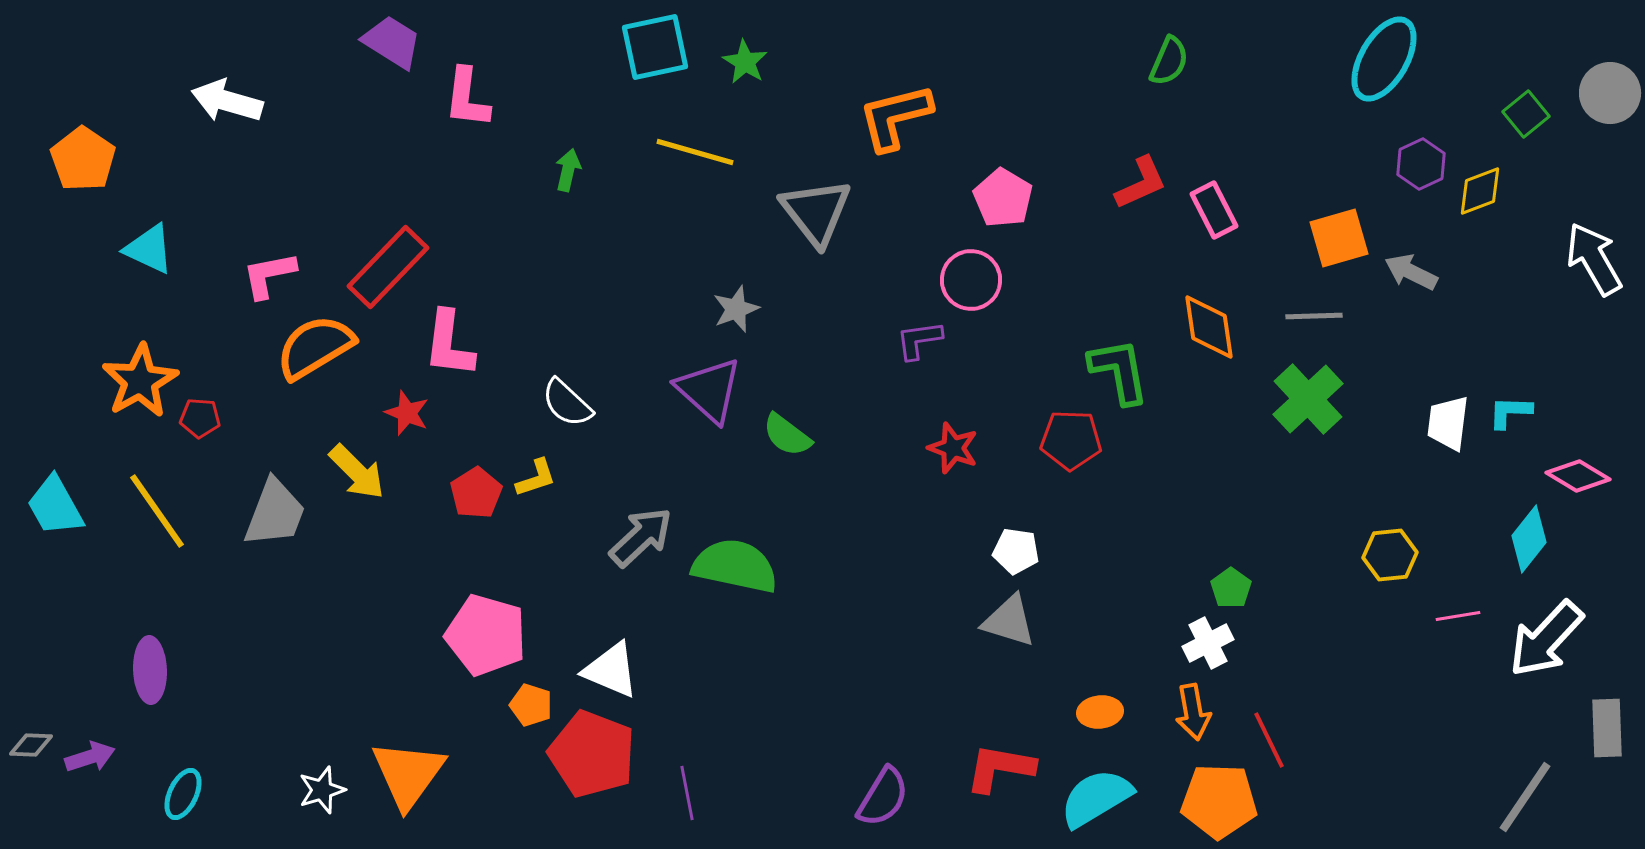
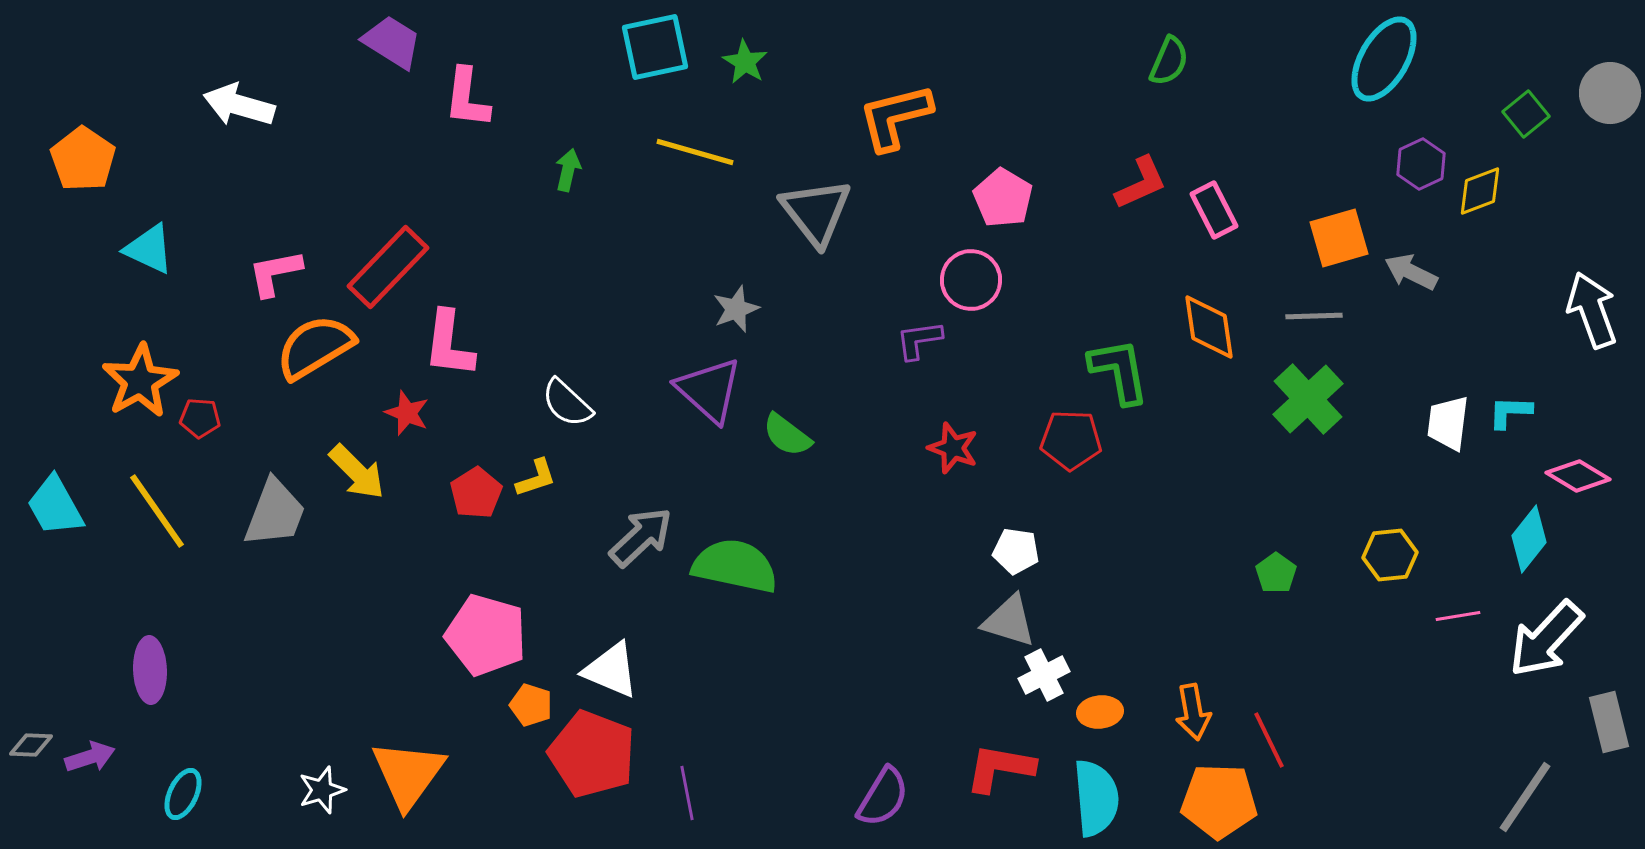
white arrow at (227, 101): moved 12 px right, 4 px down
white arrow at (1594, 259): moved 2 px left, 51 px down; rotated 10 degrees clockwise
pink L-shape at (269, 275): moved 6 px right, 2 px up
green pentagon at (1231, 588): moved 45 px right, 15 px up
white cross at (1208, 643): moved 164 px left, 32 px down
gray rectangle at (1607, 728): moved 2 px right, 6 px up; rotated 12 degrees counterclockwise
cyan semicircle at (1096, 798): rotated 116 degrees clockwise
